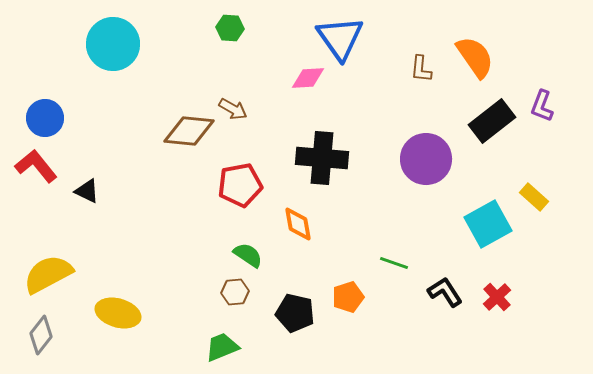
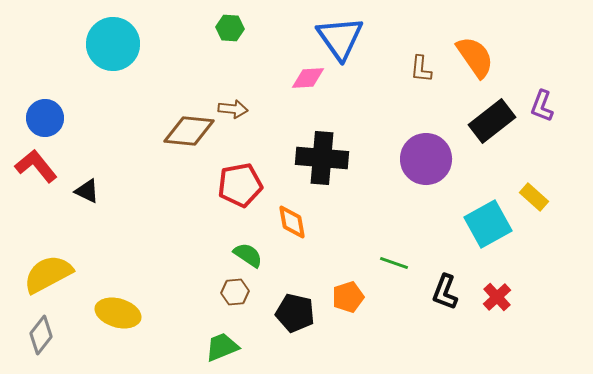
brown arrow: rotated 24 degrees counterclockwise
orange diamond: moved 6 px left, 2 px up
black L-shape: rotated 126 degrees counterclockwise
